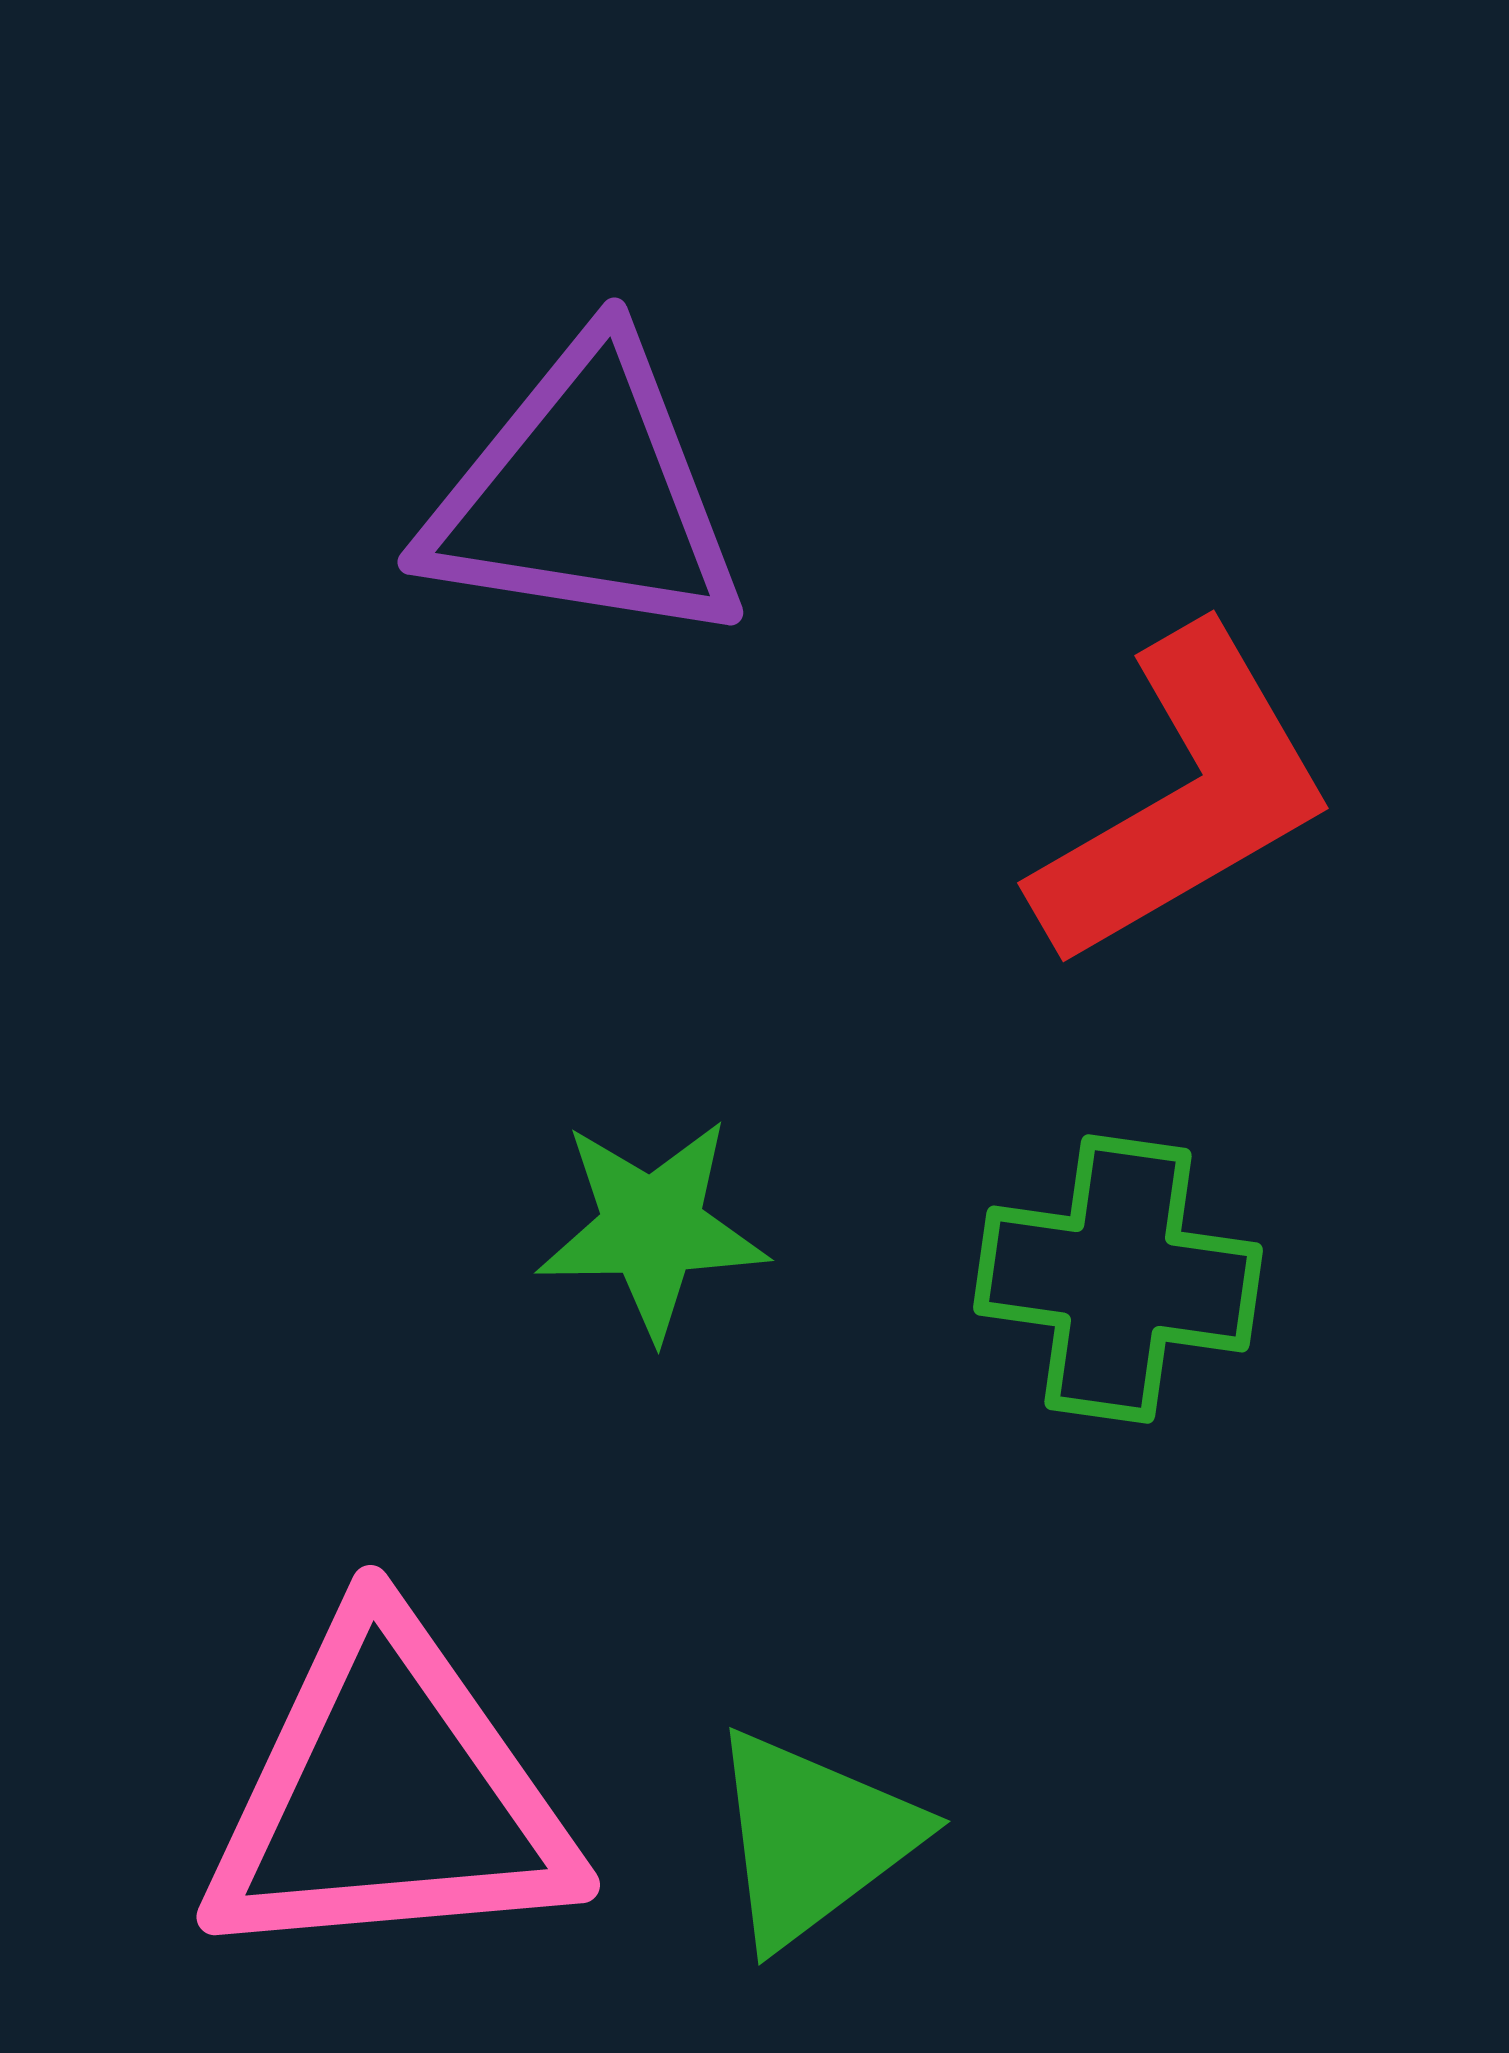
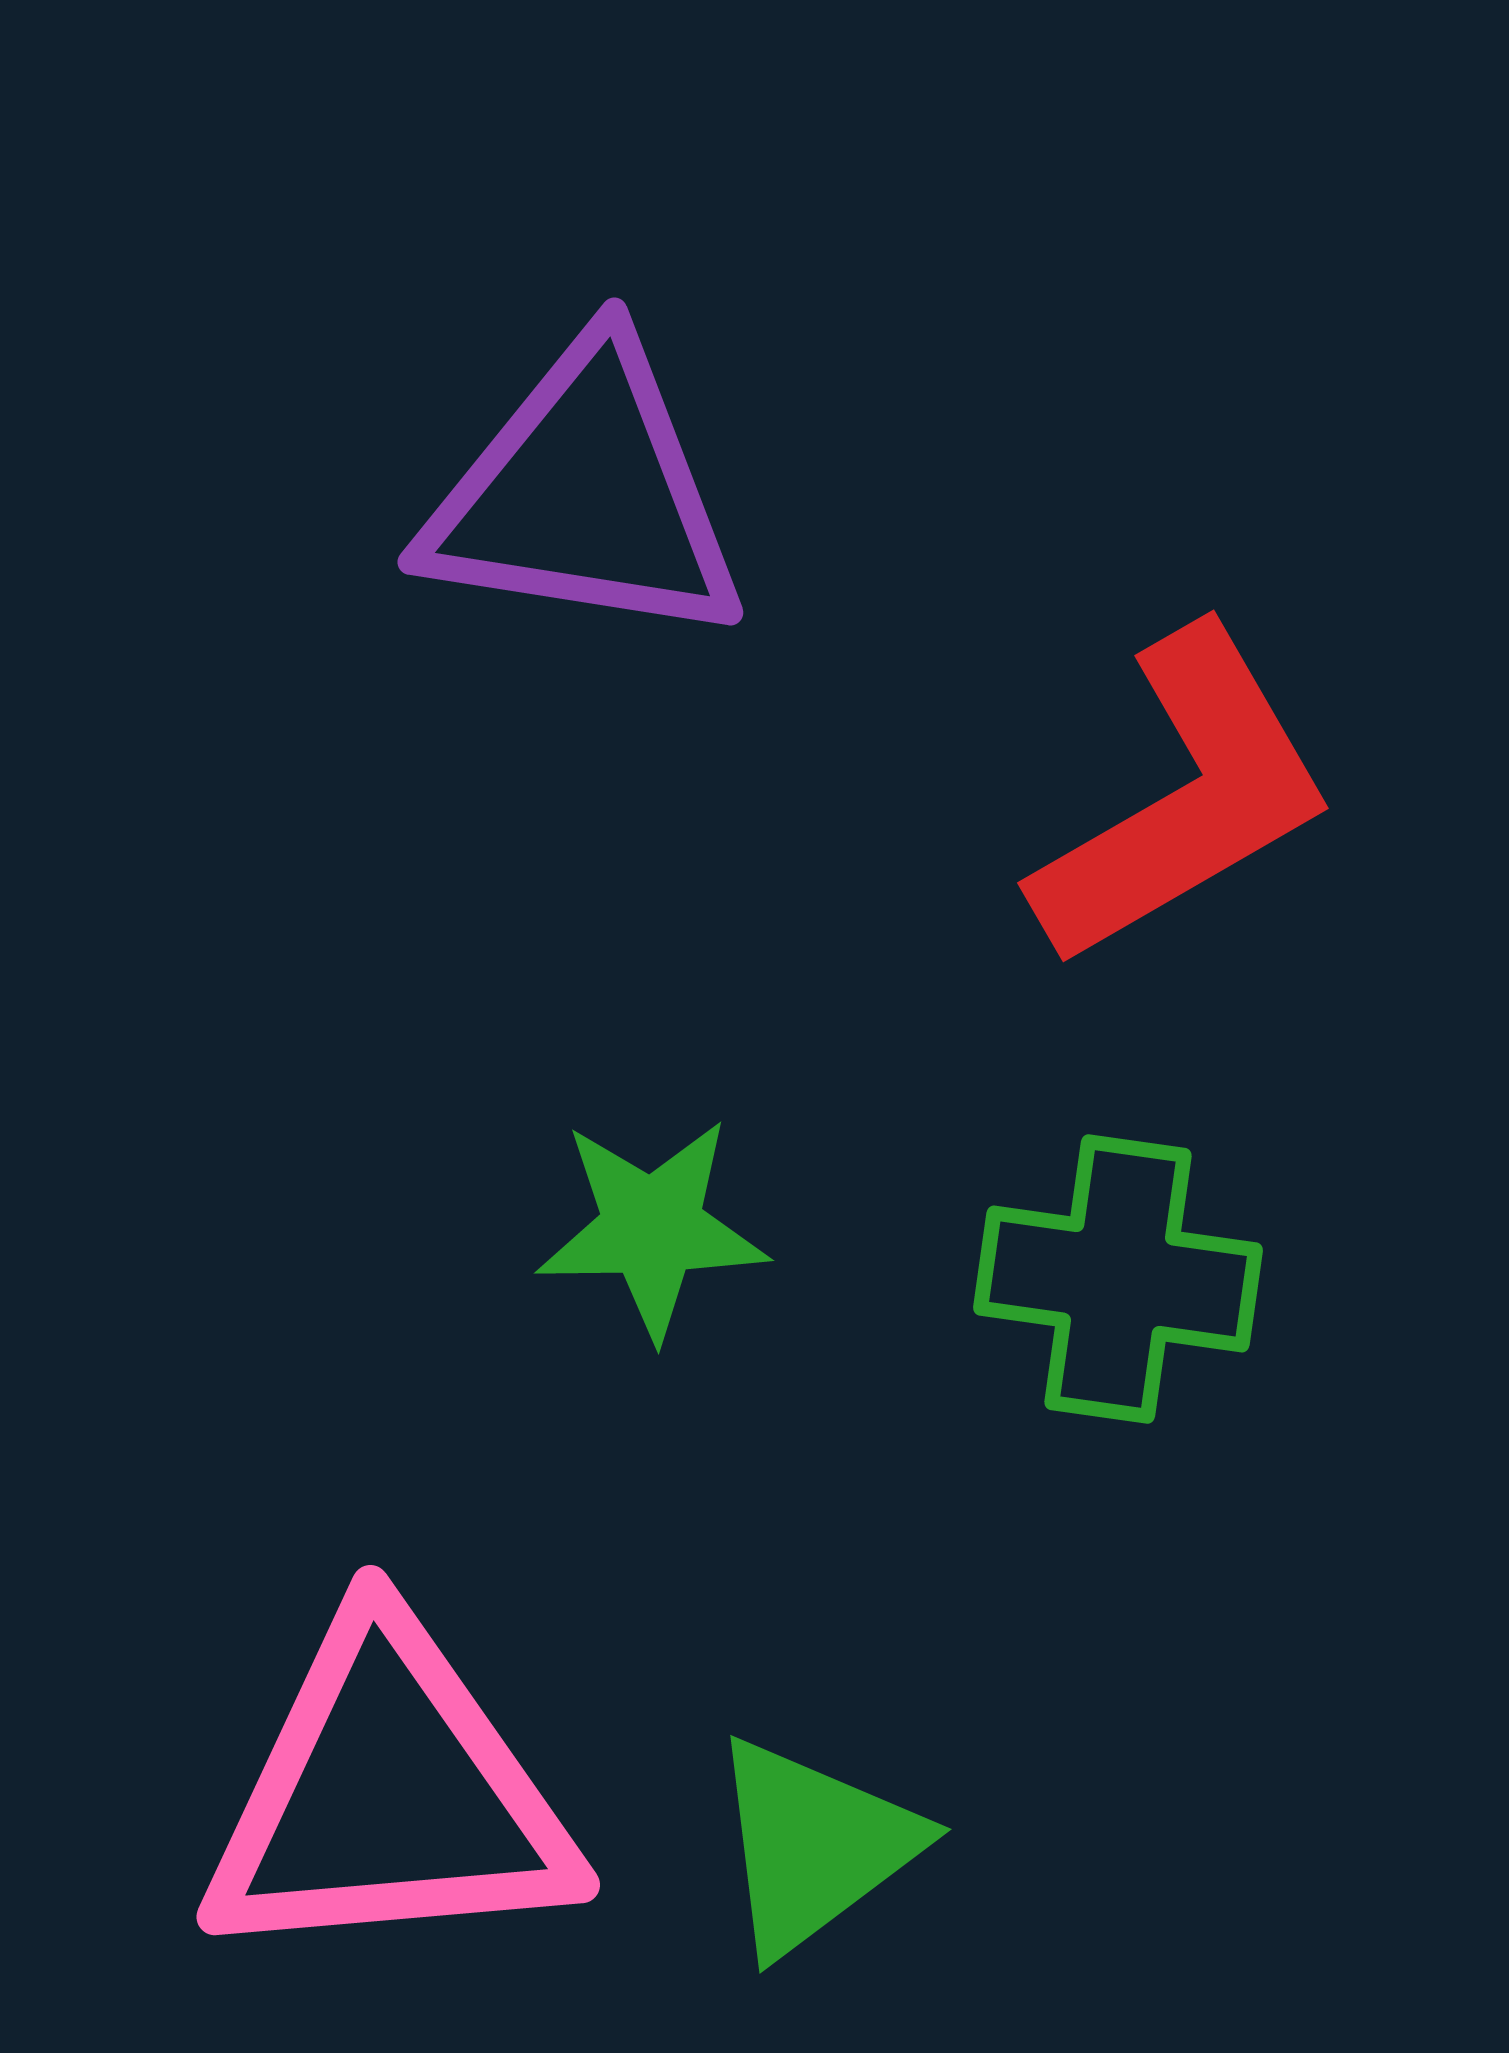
green triangle: moved 1 px right, 8 px down
